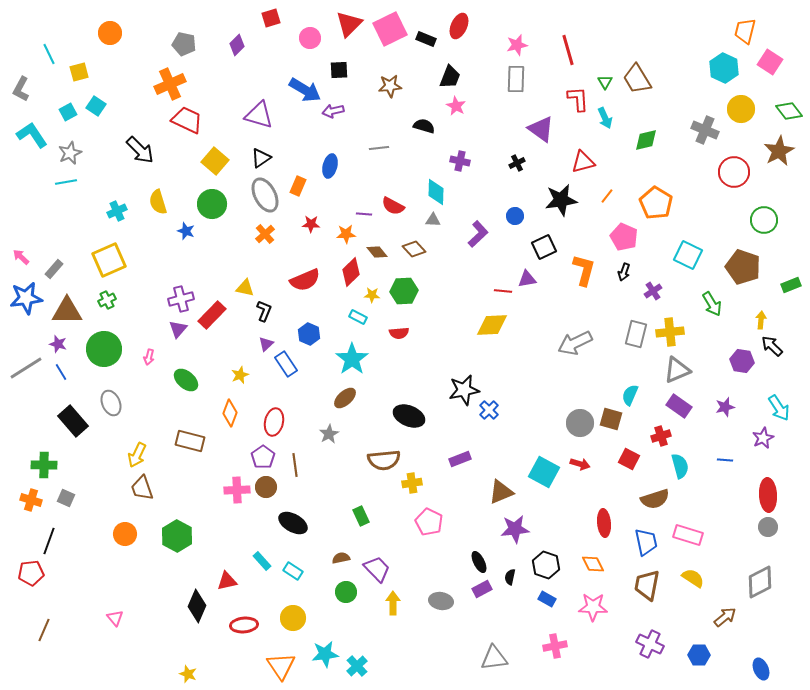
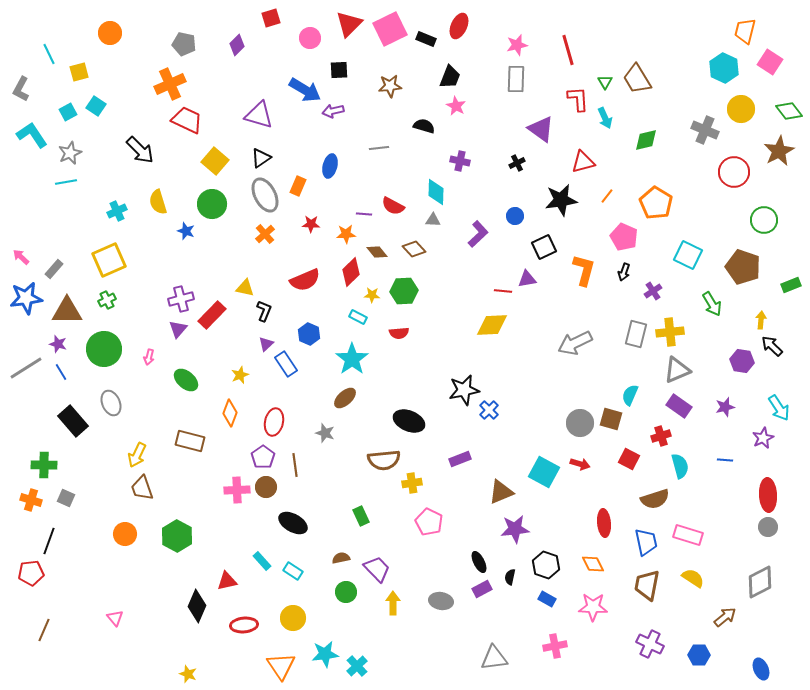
black ellipse at (409, 416): moved 5 px down
gray star at (329, 434): moved 4 px left, 1 px up; rotated 24 degrees counterclockwise
